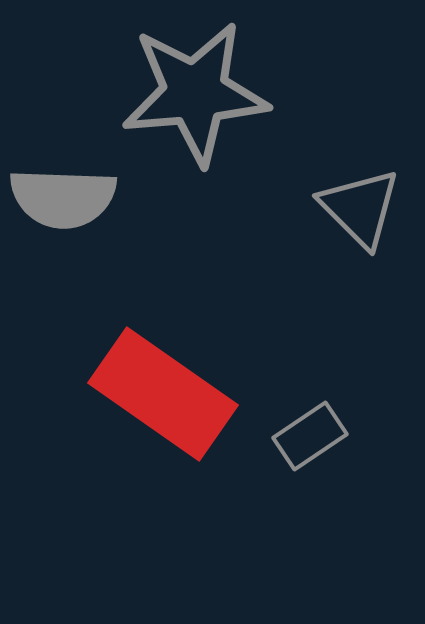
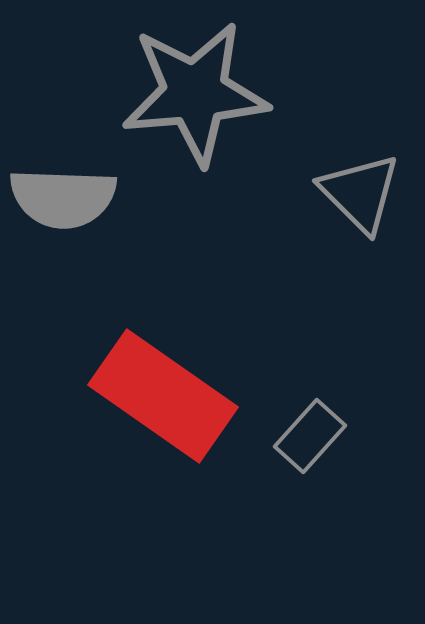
gray triangle: moved 15 px up
red rectangle: moved 2 px down
gray rectangle: rotated 14 degrees counterclockwise
